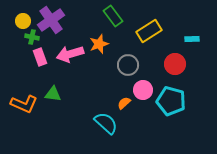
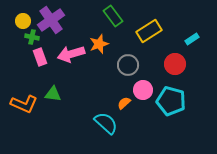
cyan rectangle: rotated 32 degrees counterclockwise
pink arrow: moved 1 px right
